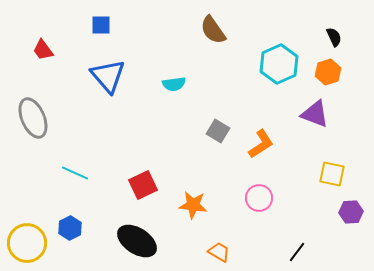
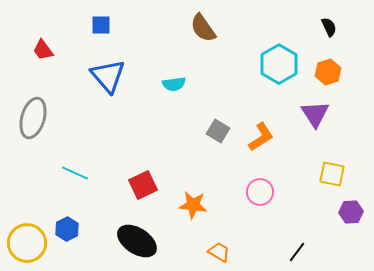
brown semicircle: moved 10 px left, 2 px up
black semicircle: moved 5 px left, 10 px up
cyan hexagon: rotated 6 degrees counterclockwise
purple triangle: rotated 36 degrees clockwise
gray ellipse: rotated 39 degrees clockwise
orange L-shape: moved 7 px up
pink circle: moved 1 px right, 6 px up
blue hexagon: moved 3 px left, 1 px down
